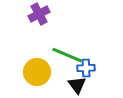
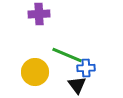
purple cross: rotated 25 degrees clockwise
yellow circle: moved 2 px left
